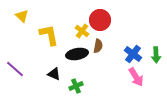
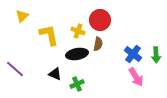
yellow triangle: rotated 32 degrees clockwise
yellow cross: moved 4 px left; rotated 16 degrees counterclockwise
brown semicircle: moved 2 px up
black triangle: moved 1 px right
green cross: moved 1 px right, 2 px up
